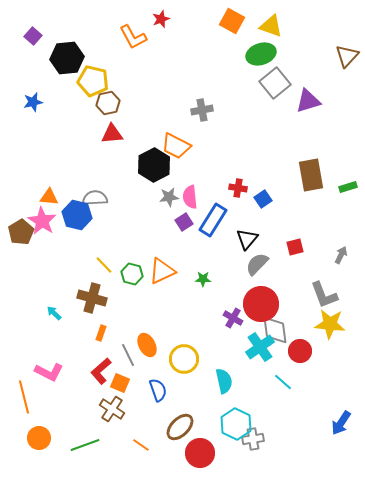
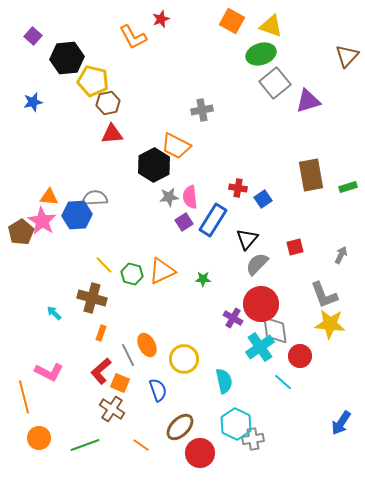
blue hexagon at (77, 215): rotated 16 degrees counterclockwise
red circle at (300, 351): moved 5 px down
